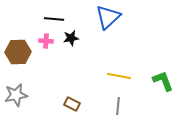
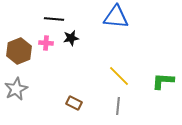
blue triangle: moved 8 px right; rotated 48 degrees clockwise
pink cross: moved 2 px down
brown hexagon: moved 1 px right, 1 px up; rotated 20 degrees counterclockwise
yellow line: rotated 35 degrees clockwise
green L-shape: rotated 65 degrees counterclockwise
gray star: moved 6 px up; rotated 15 degrees counterclockwise
brown rectangle: moved 2 px right, 1 px up
